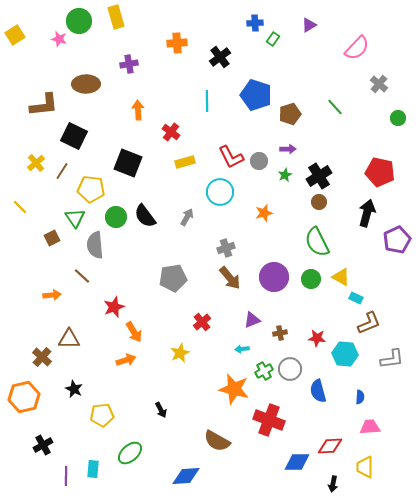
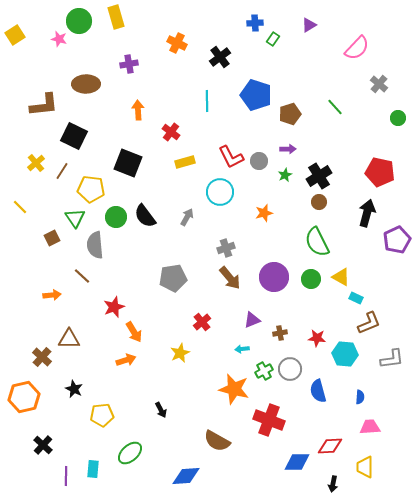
orange cross at (177, 43): rotated 30 degrees clockwise
black cross at (43, 445): rotated 18 degrees counterclockwise
